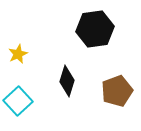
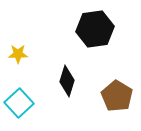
yellow star: rotated 24 degrees clockwise
brown pentagon: moved 5 px down; rotated 20 degrees counterclockwise
cyan square: moved 1 px right, 2 px down
